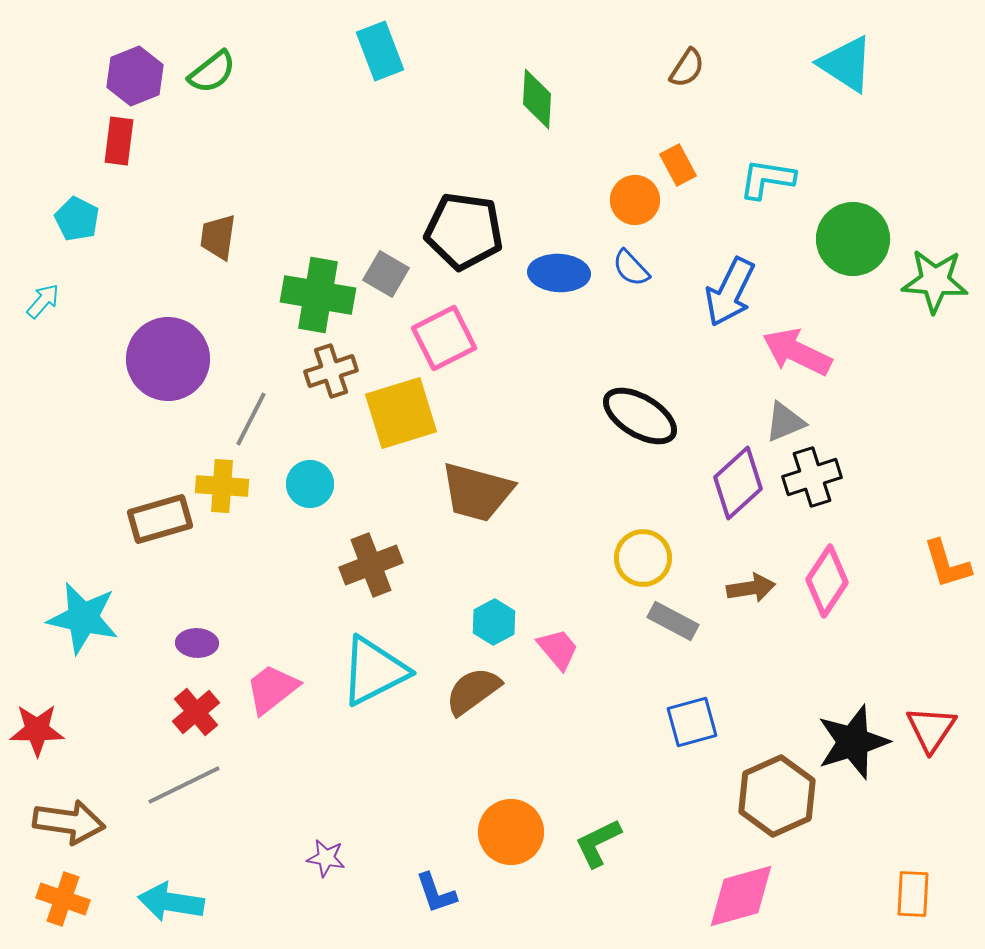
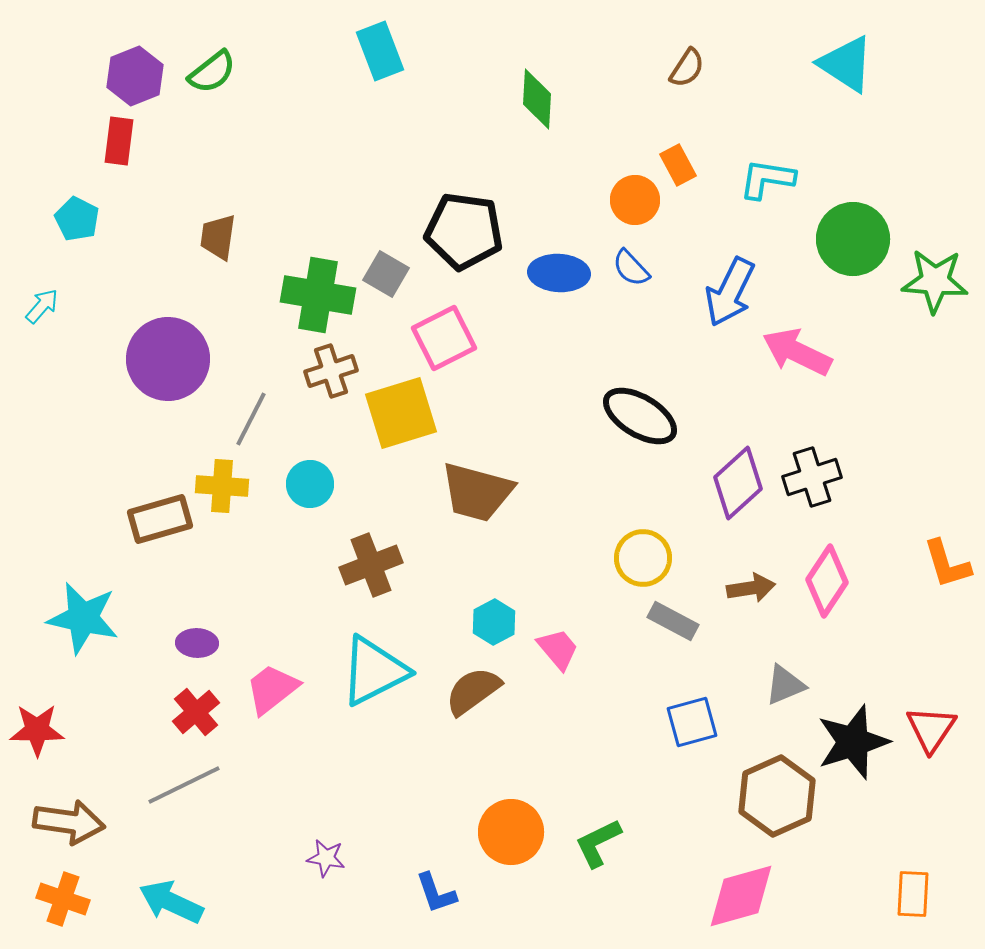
cyan arrow at (43, 301): moved 1 px left, 5 px down
gray triangle at (785, 422): moved 263 px down
cyan arrow at (171, 902): rotated 16 degrees clockwise
